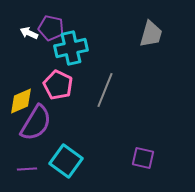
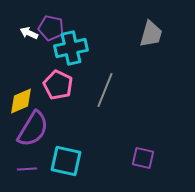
purple semicircle: moved 3 px left, 6 px down
cyan square: rotated 24 degrees counterclockwise
